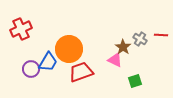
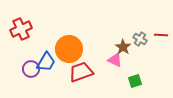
blue trapezoid: moved 2 px left
